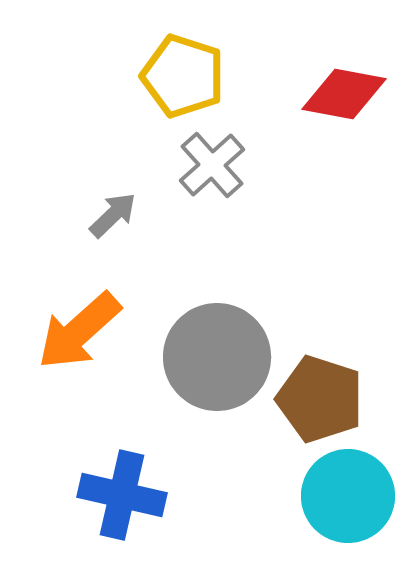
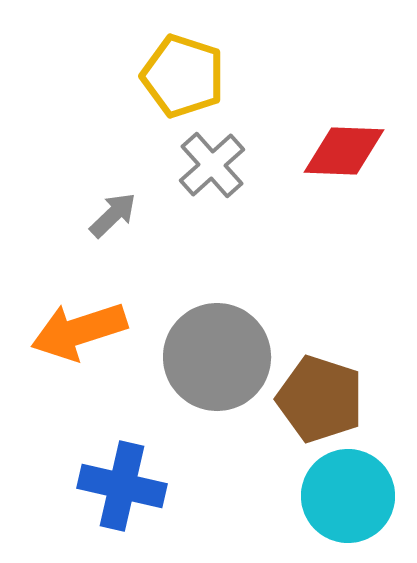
red diamond: moved 57 px down; rotated 8 degrees counterclockwise
orange arrow: rotated 24 degrees clockwise
blue cross: moved 9 px up
